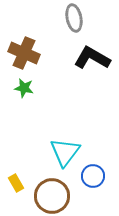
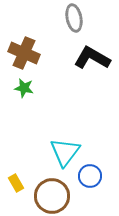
blue circle: moved 3 px left
